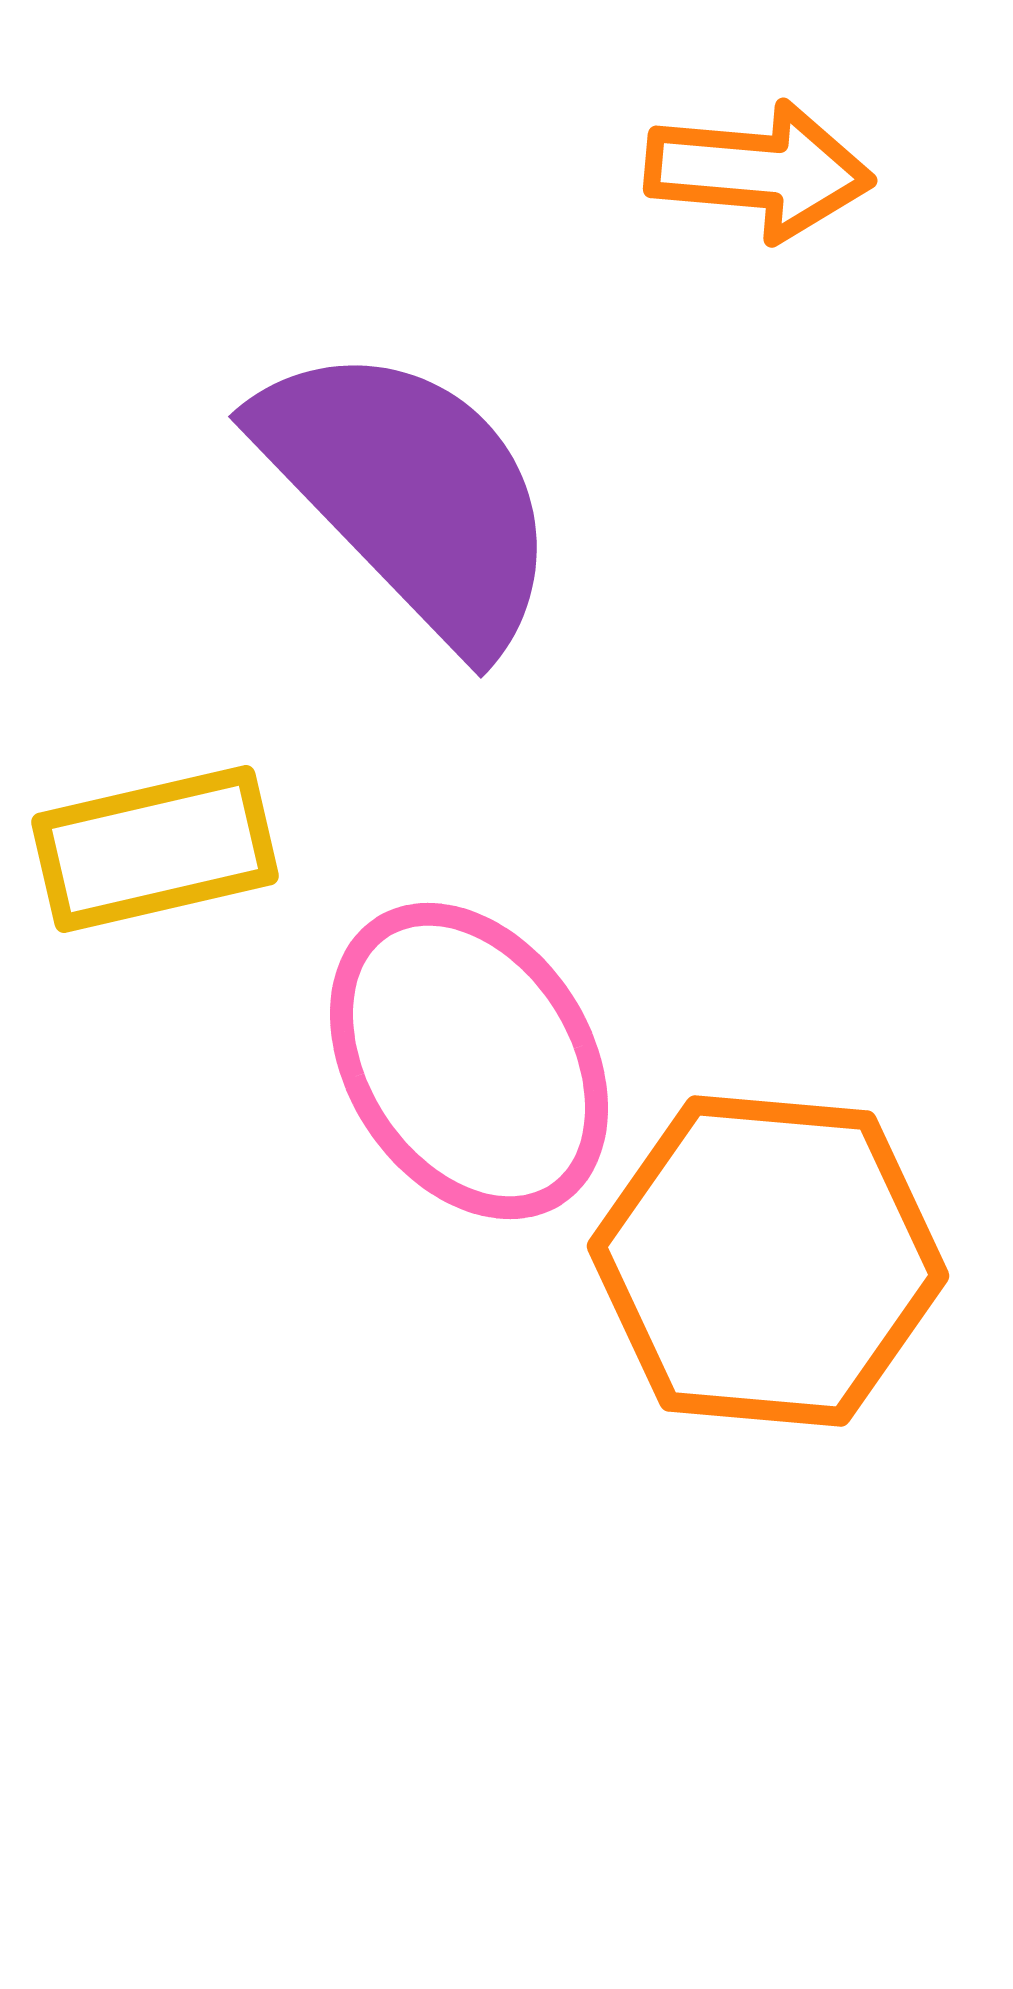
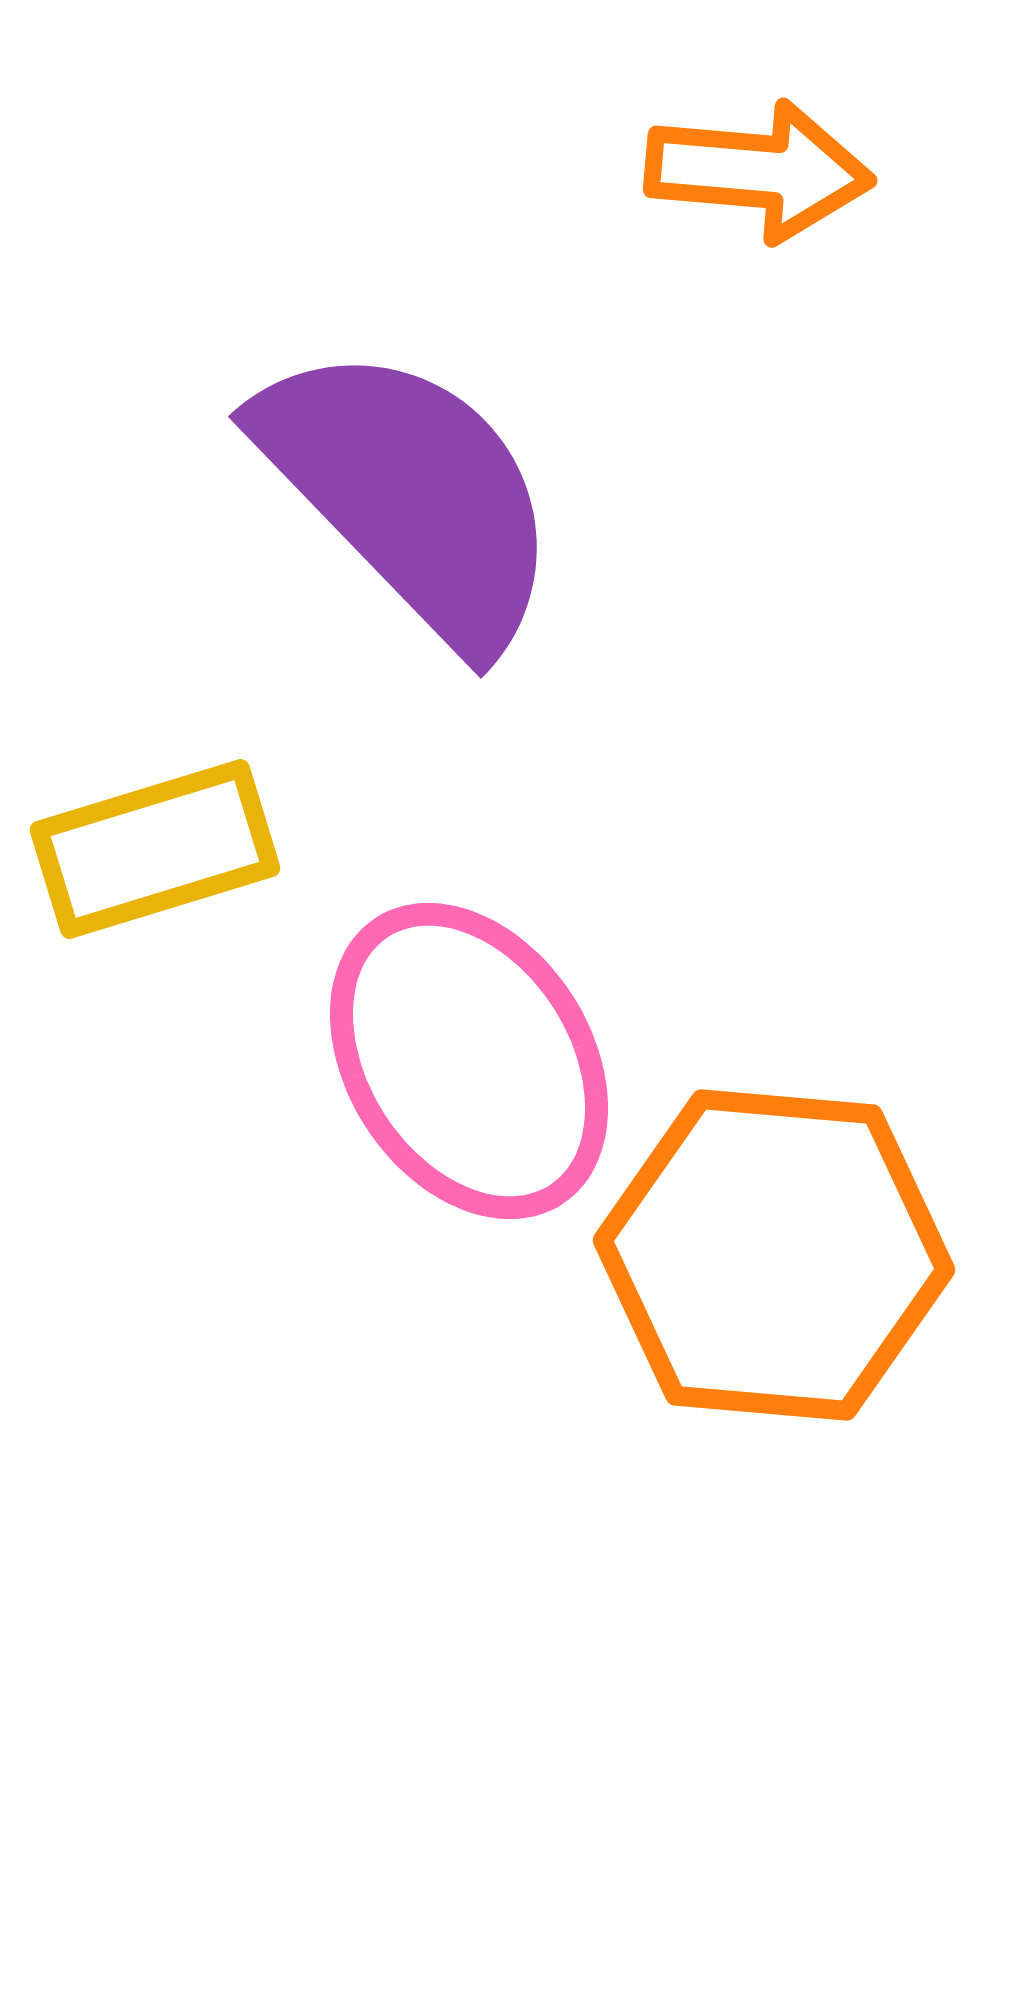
yellow rectangle: rotated 4 degrees counterclockwise
orange hexagon: moved 6 px right, 6 px up
